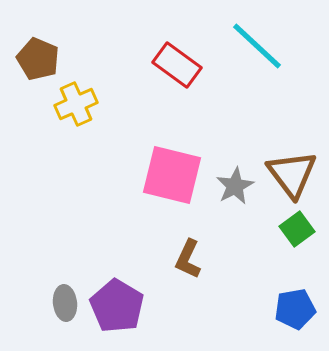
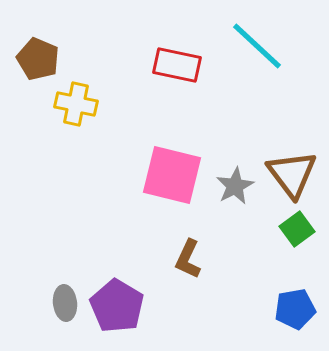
red rectangle: rotated 24 degrees counterclockwise
yellow cross: rotated 36 degrees clockwise
